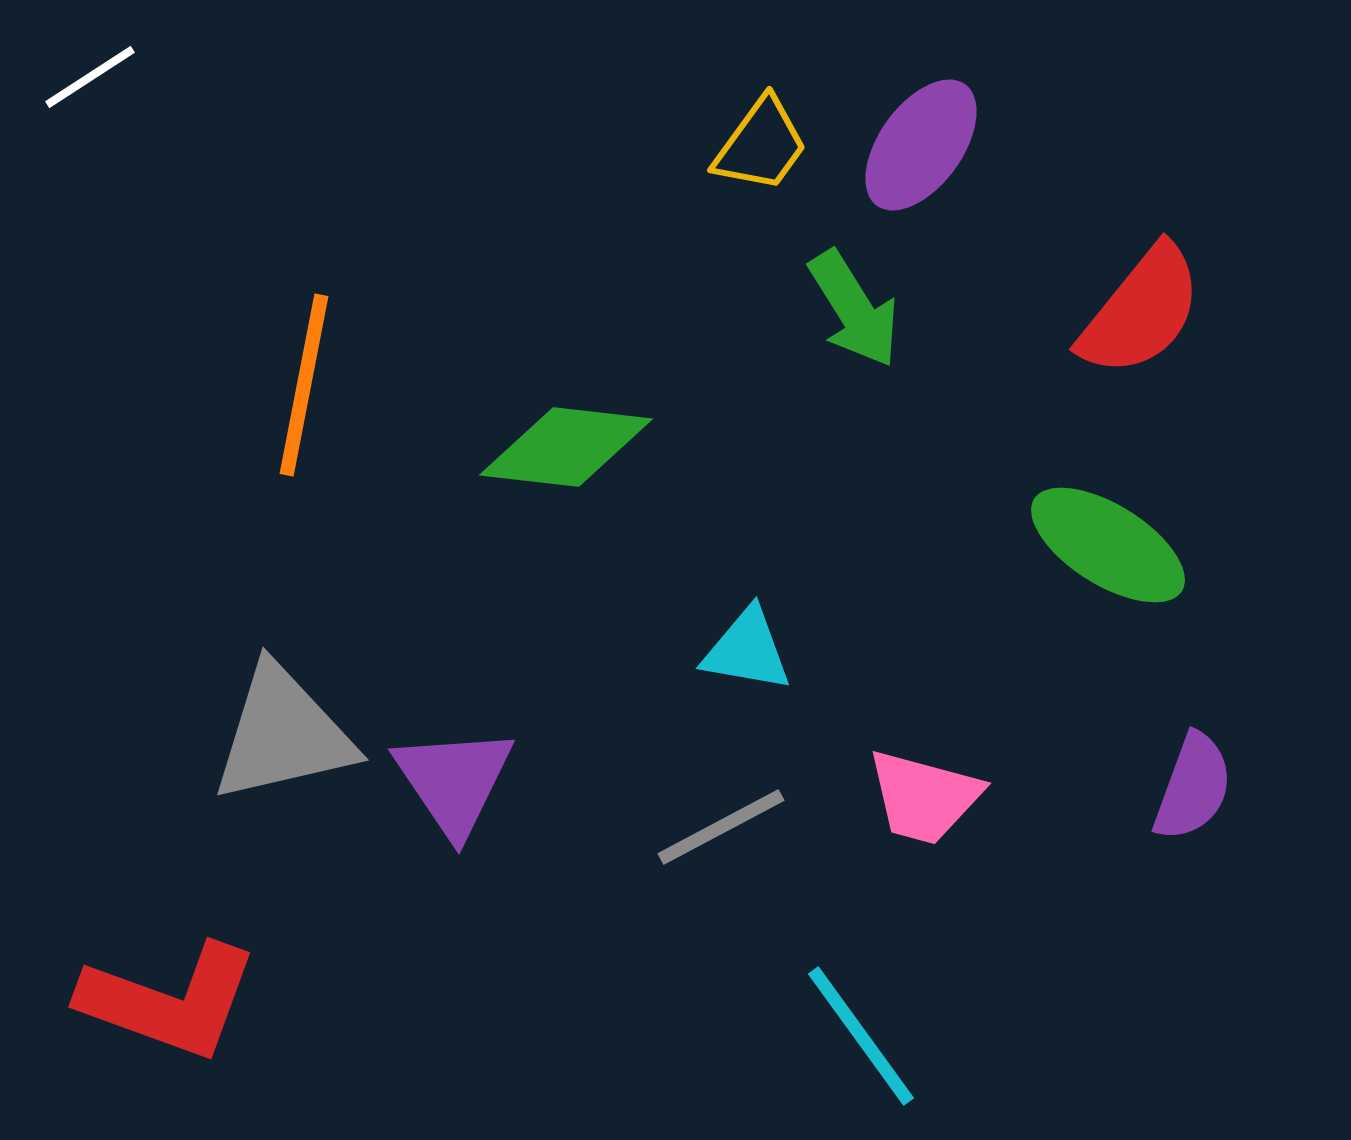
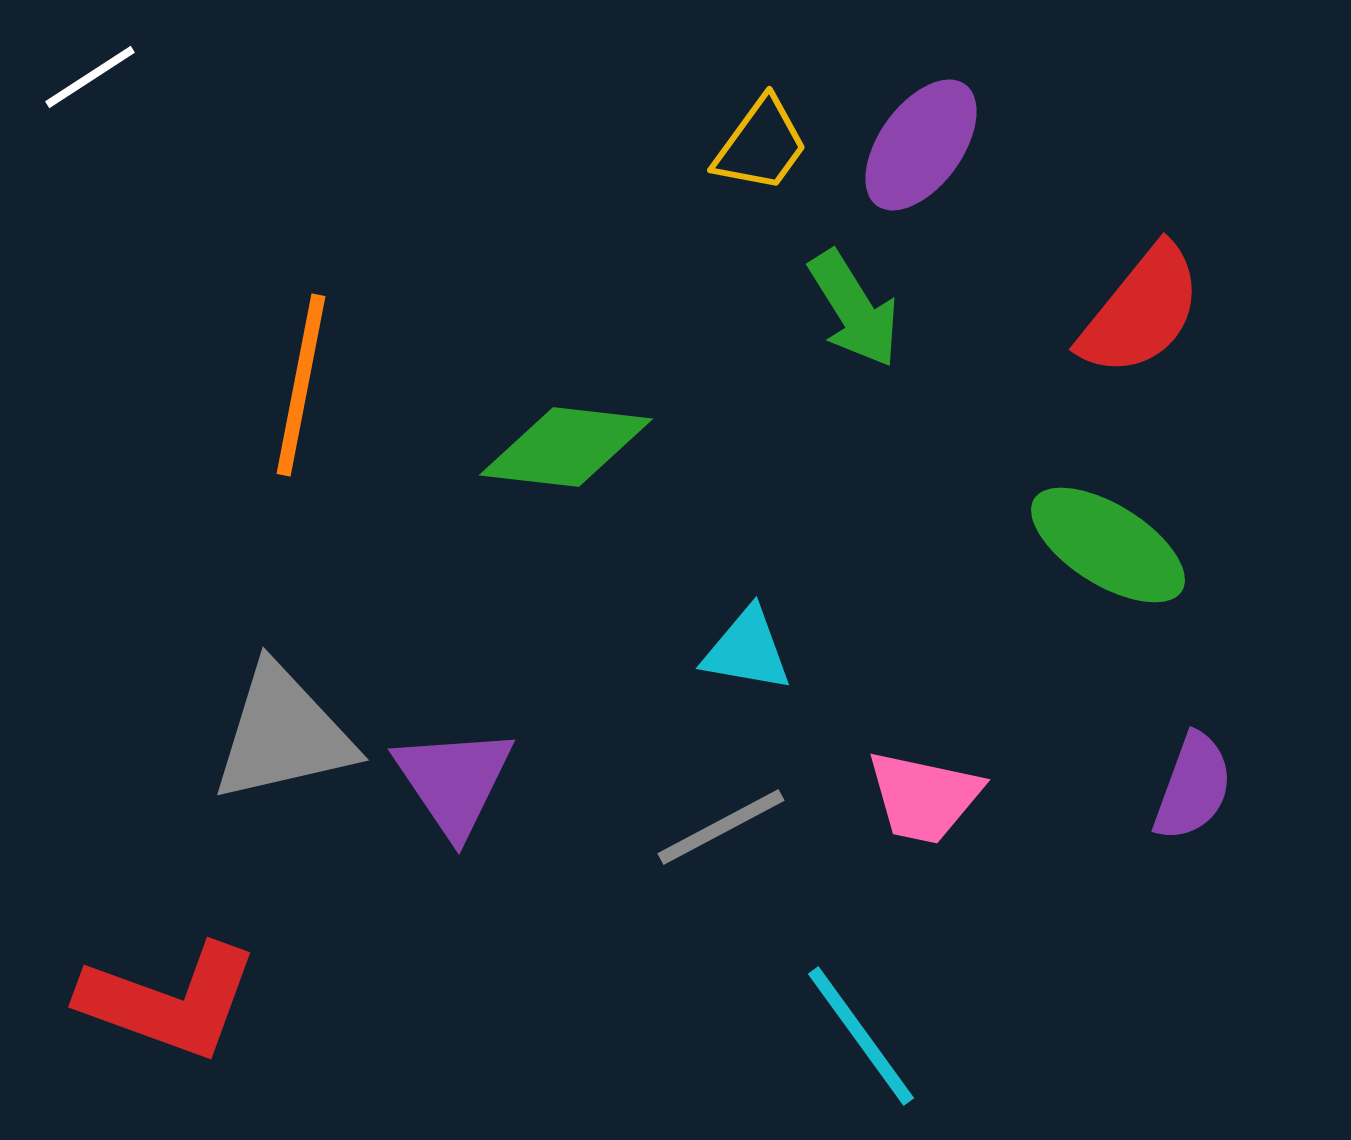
orange line: moved 3 px left
pink trapezoid: rotated 3 degrees counterclockwise
